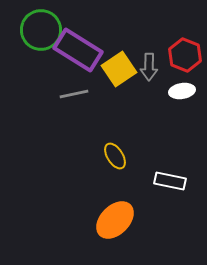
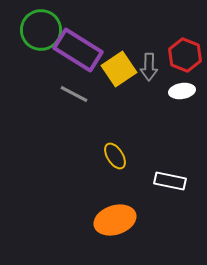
gray line: rotated 40 degrees clockwise
orange ellipse: rotated 27 degrees clockwise
